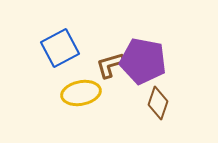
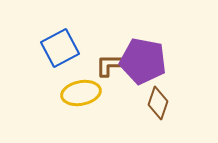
brown L-shape: rotated 16 degrees clockwise
